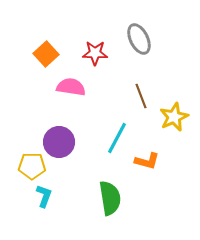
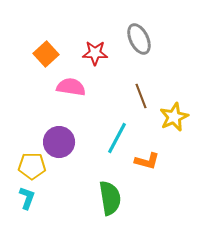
cyan L-shape: moved 17 px left, 2 px down
